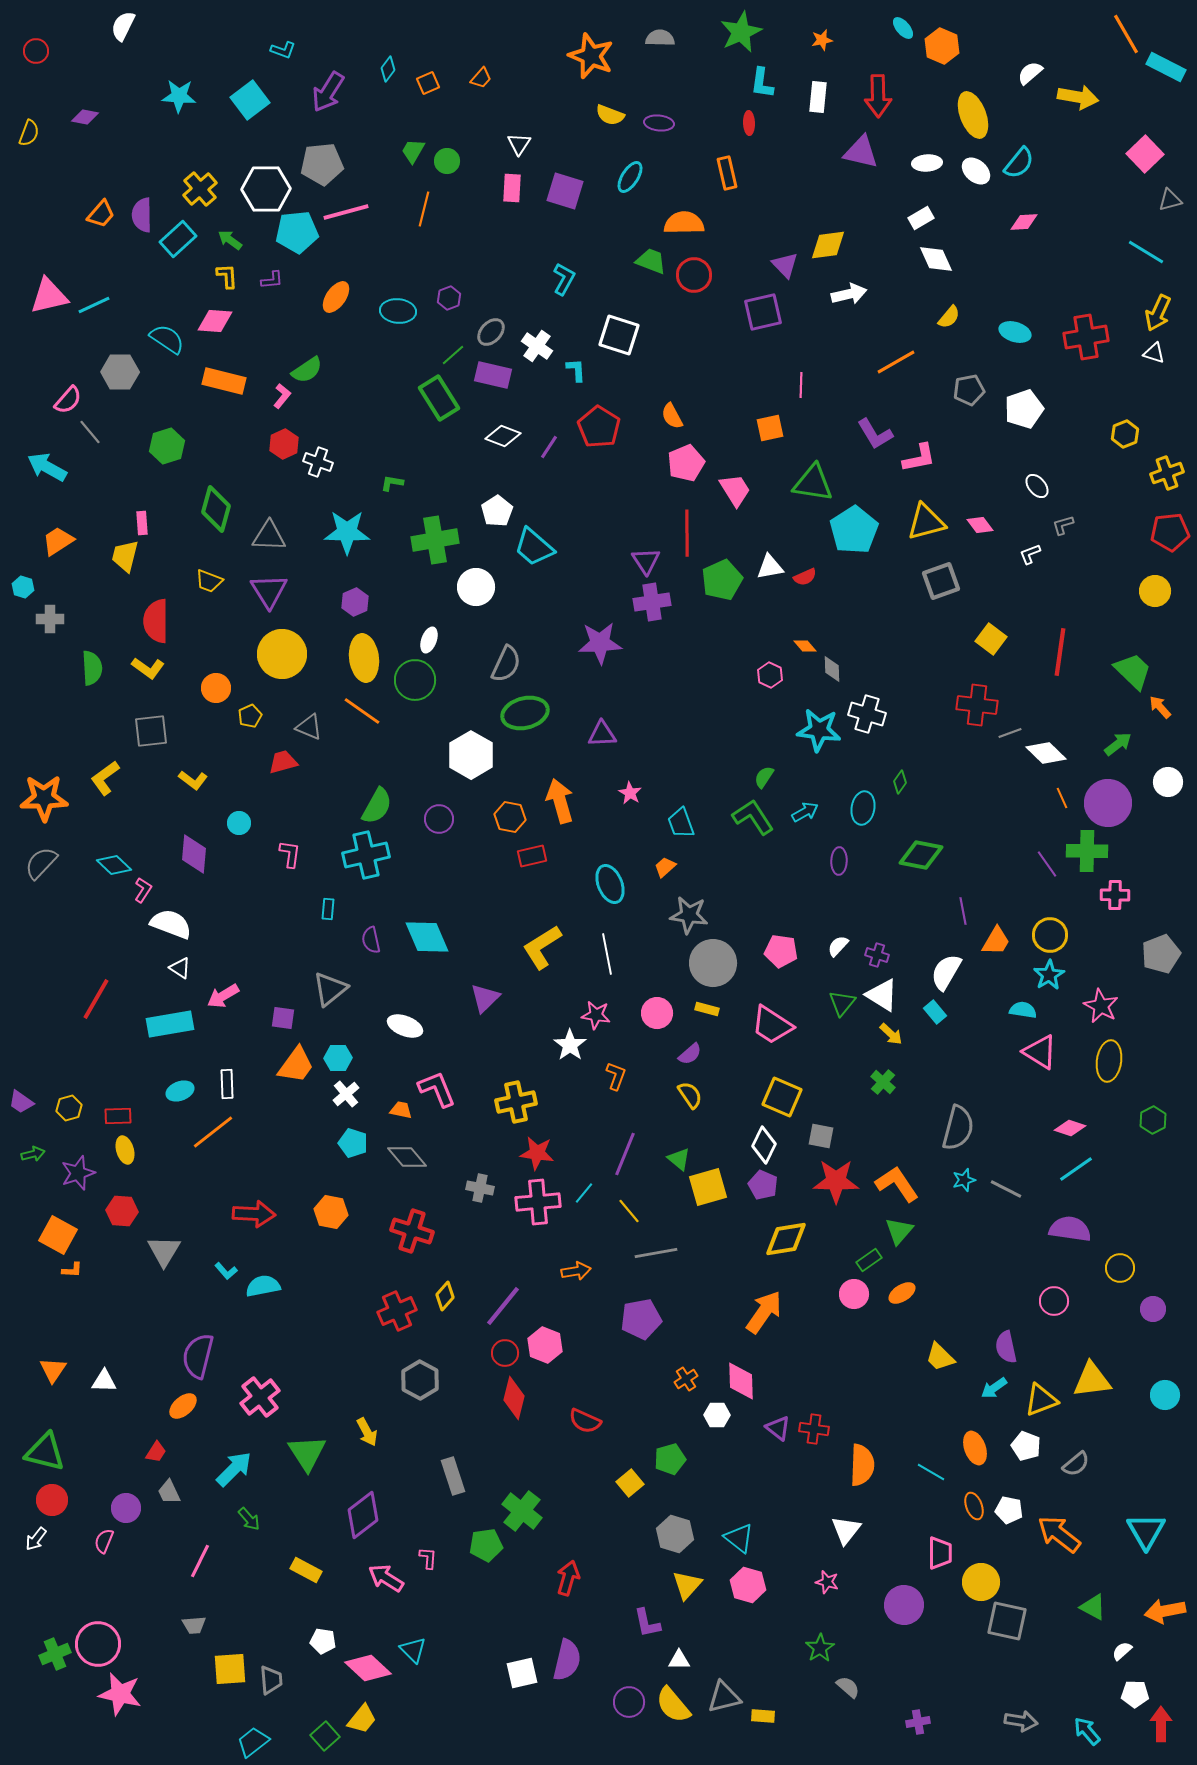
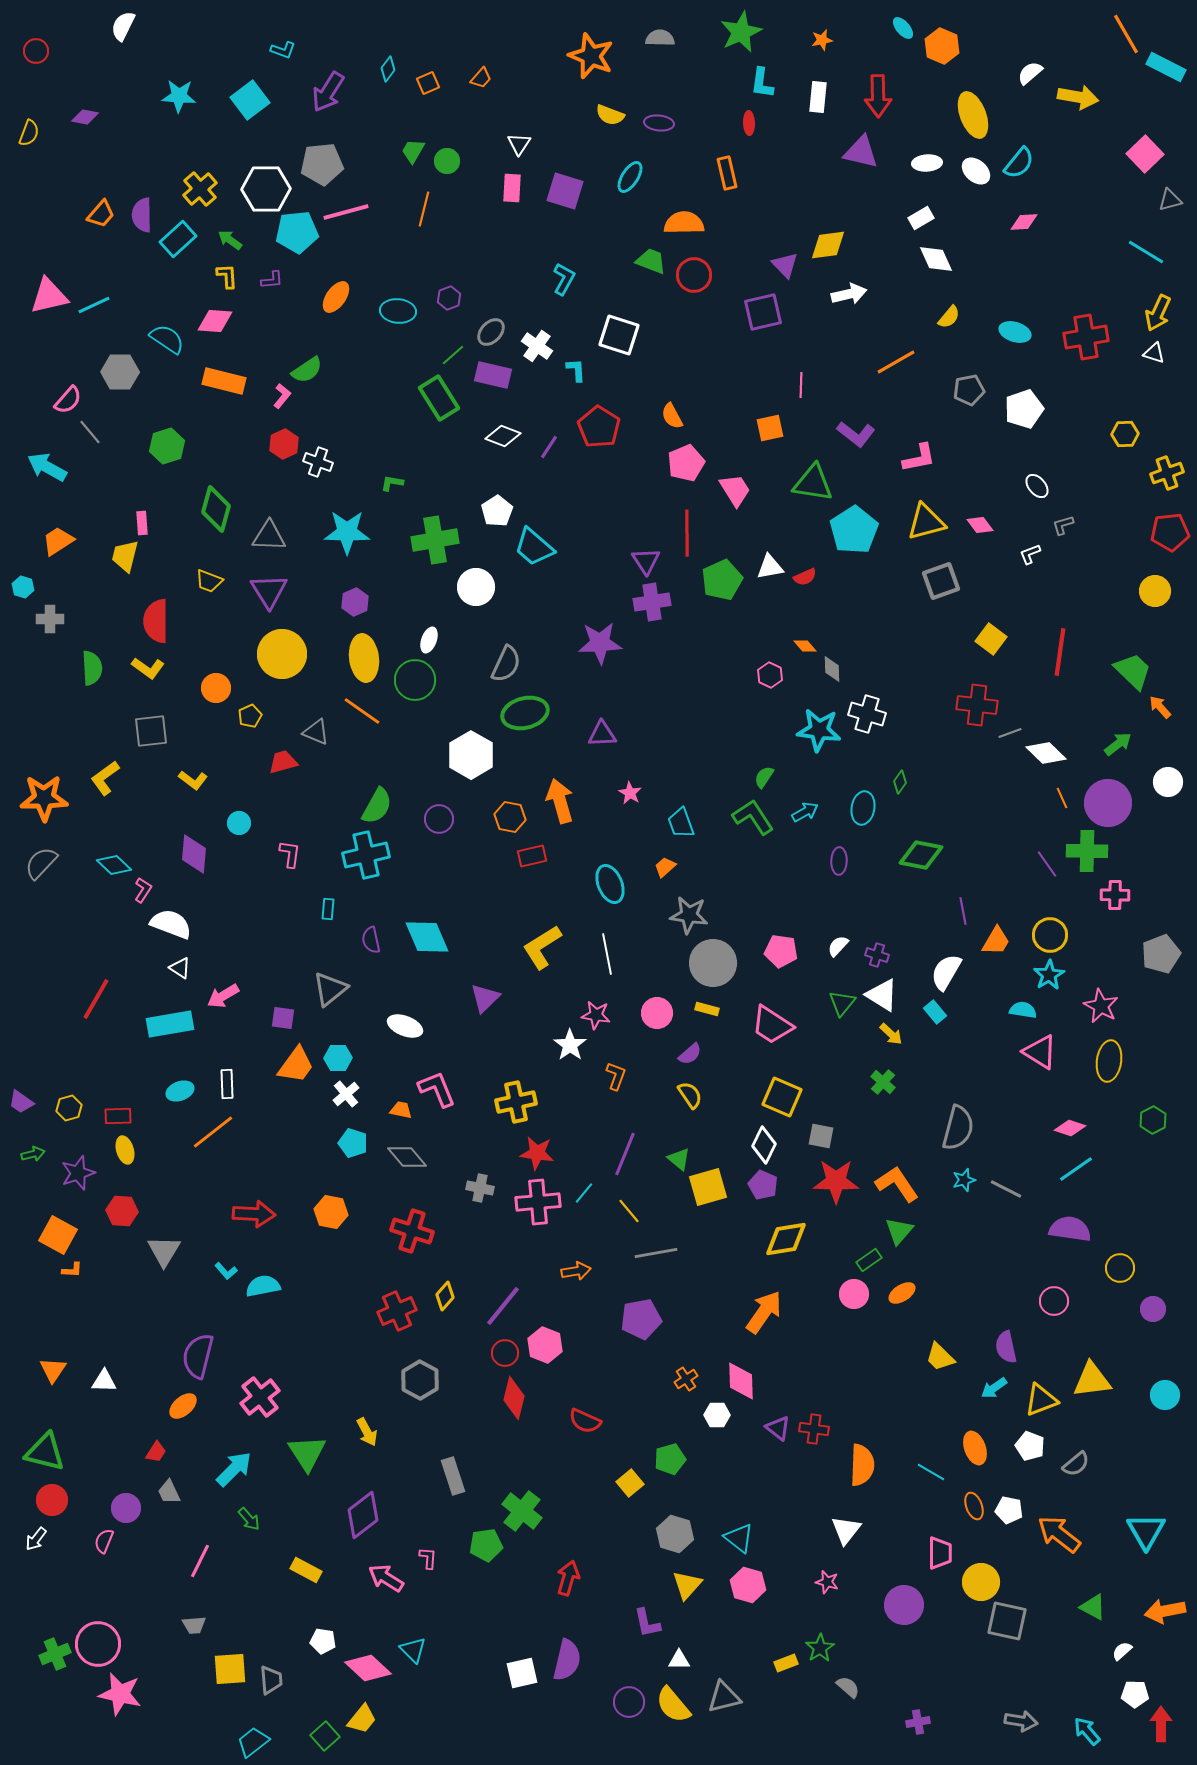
purple L-shape at (875, 434): moved 19 px left; rotated 21 degrees counterclockwise
yellow hexagon at (1125, 434): rotated 20 degrees clockwise
gray triangle at (309, 727): moved 7 px right, 5 px down
white pentagon at (1026, 1446): moved 4 px right
yellow rectangle at (763, 1716): moved 23 px right, 53 px up; rotated 25 degrees counterclockwise
